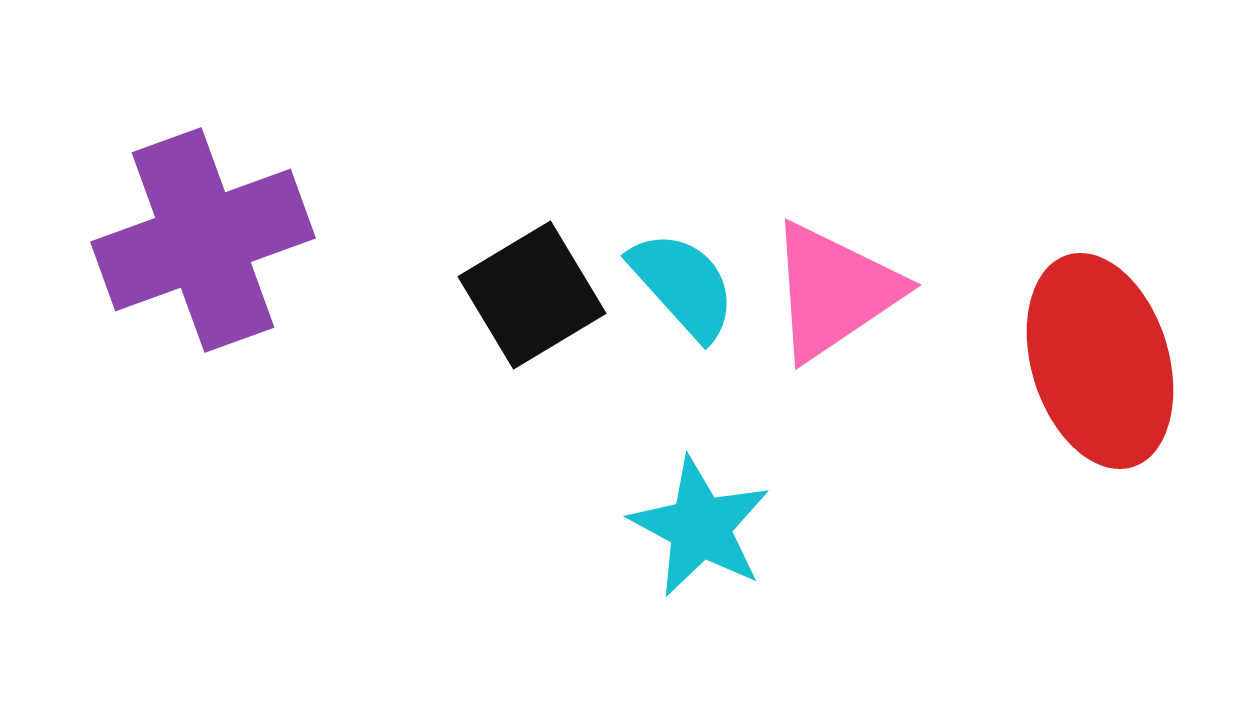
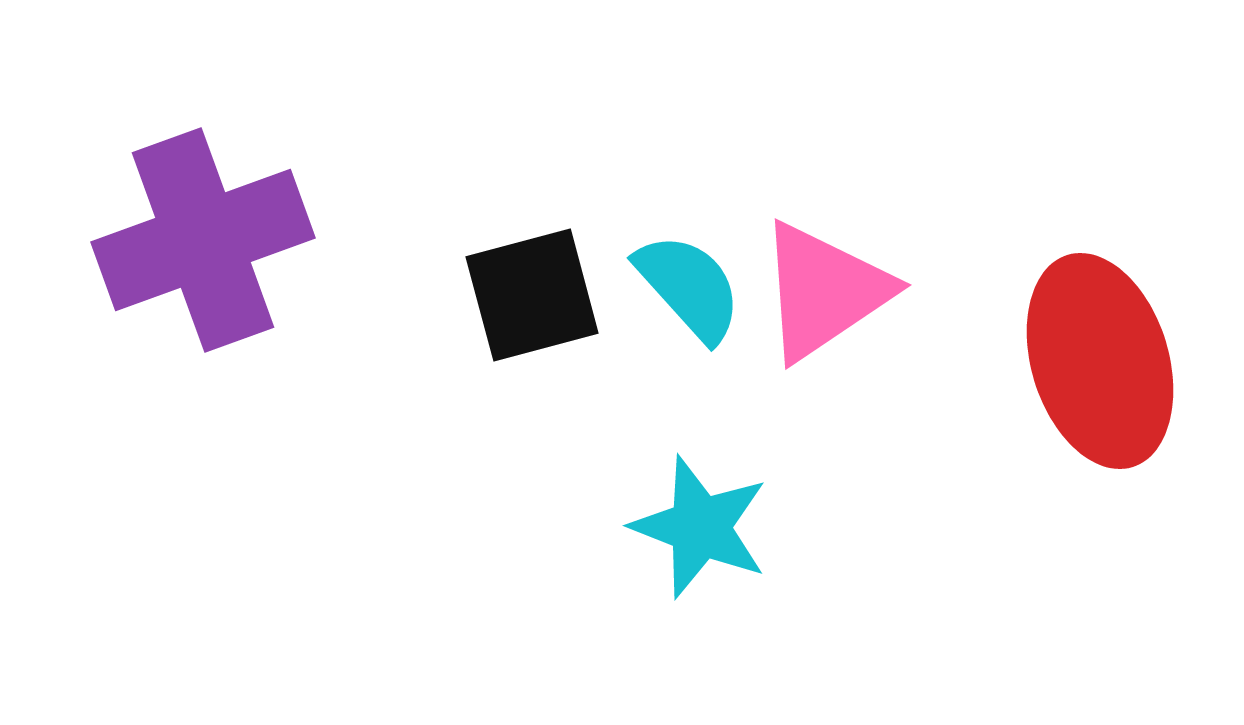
cyan semicircle: moved 6 px right, 2 px down
pink triangle: moved 10 px left
black square: rotated 16 degrees clockwise
cyan star: rotated 7 degrees counterclockwise
